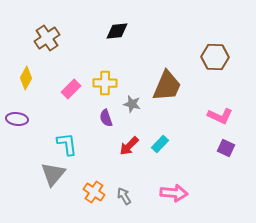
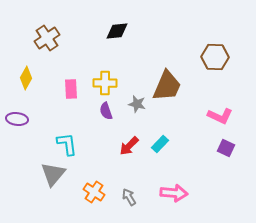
pink rectangle: rotated 48 degrees counterclockwise
gray star: moved 5 px right
purple semicircle: moved 7 px up
gray arrow: moved 5 px right, 1 px down
